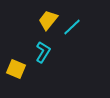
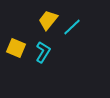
yellow square: moved 21 px up
